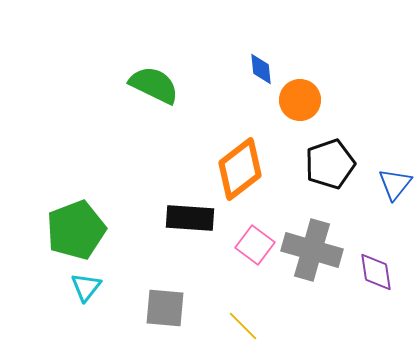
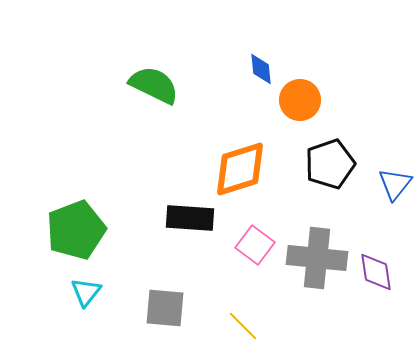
orange diamond: rotated 20 degrees clockwise
gray cross: moved 5 px right, 8 px down; rotated 10 degrees counterclockwise
cyan triangle: moved 5 px down
